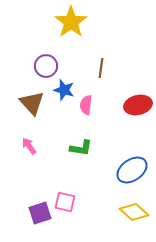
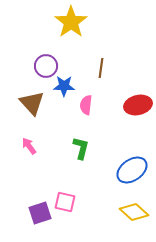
blue star: moved 4 px up; rotated 15 degrees counterclockwise
green L-shape: rotated 85 degrees counterclockwise
